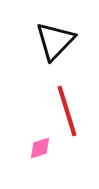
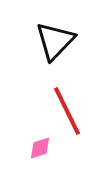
red line: rotated 9 degrees counterclockwise
